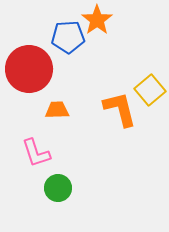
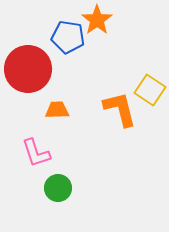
blue pentagon: rotated 12 degrees clockwise
red circle: moved 1 px left
yellow square: rotated 16 degrees counterclockwise
